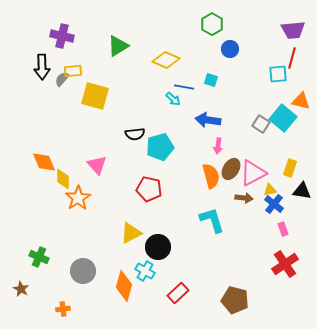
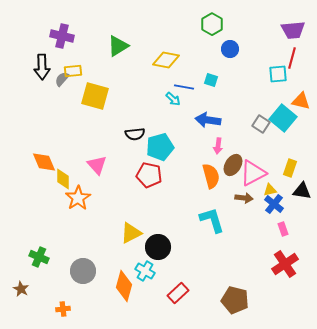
yellow diamond at (166, 60): rotated 12 degrees counterclockwise
brown ellipse at (231, 169): moved 2 px right, 4 px up
red pentagon at (149, 189): moved 14 px up
